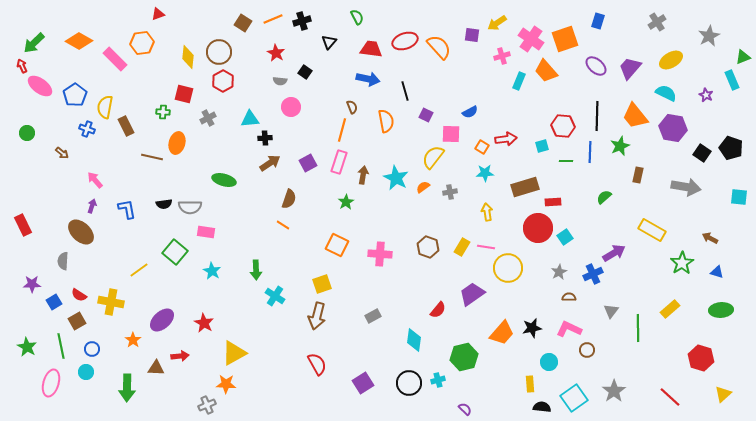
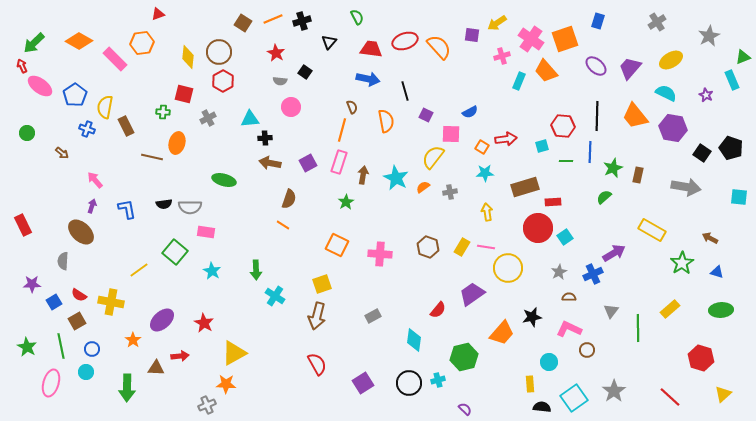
green star at (620, 146): moved 7 px left, 22 px down
brown arrow at (270, 163): rotated 135 degrees counterclockwise
black star at (532, 328): moved 11 px up
